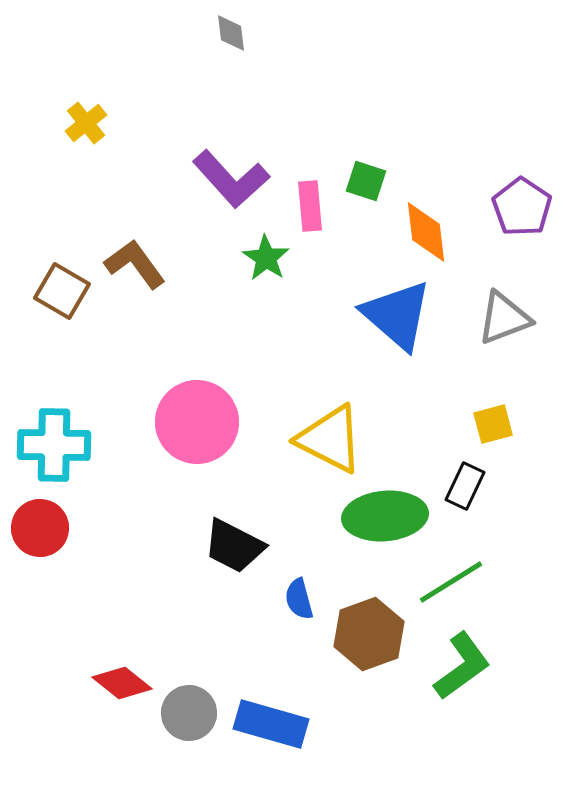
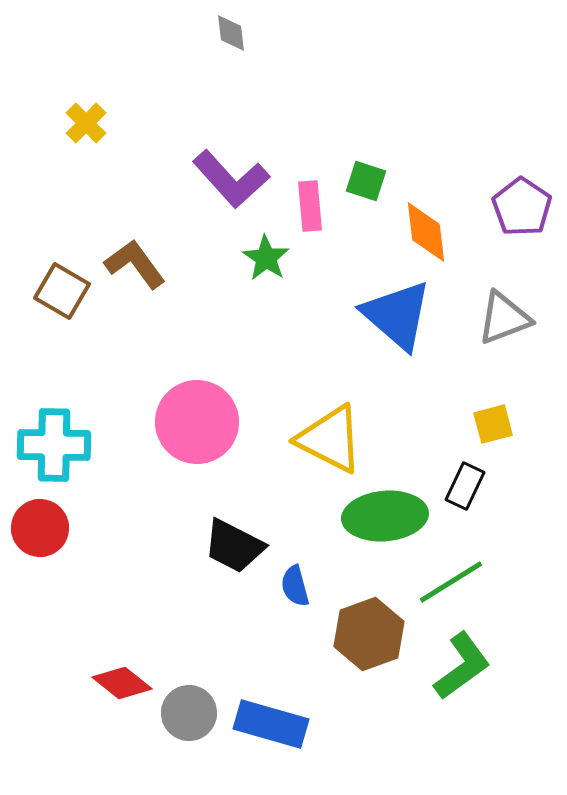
yellow cross: rotated 6 degrees counterclockwise
blue semicircle: moved 4 px left, 13 px up
